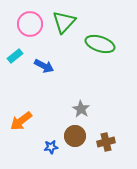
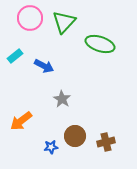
pink circle: moved 6 px up
gray star: moved 19 px left, 10 px up
